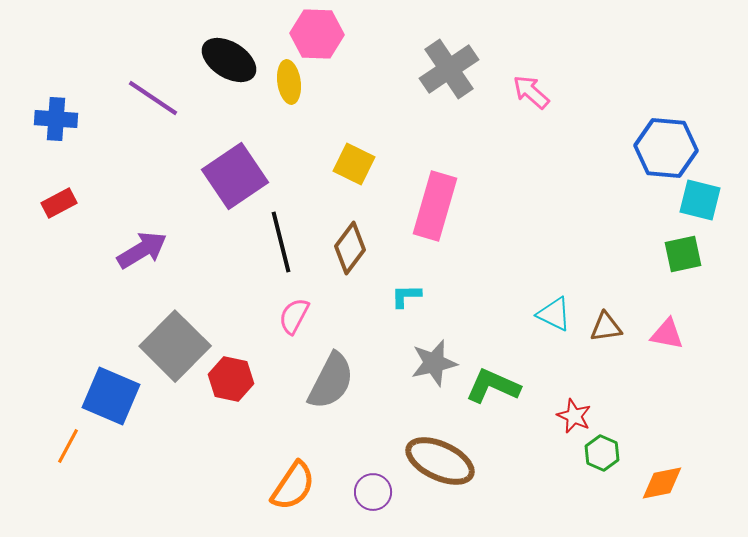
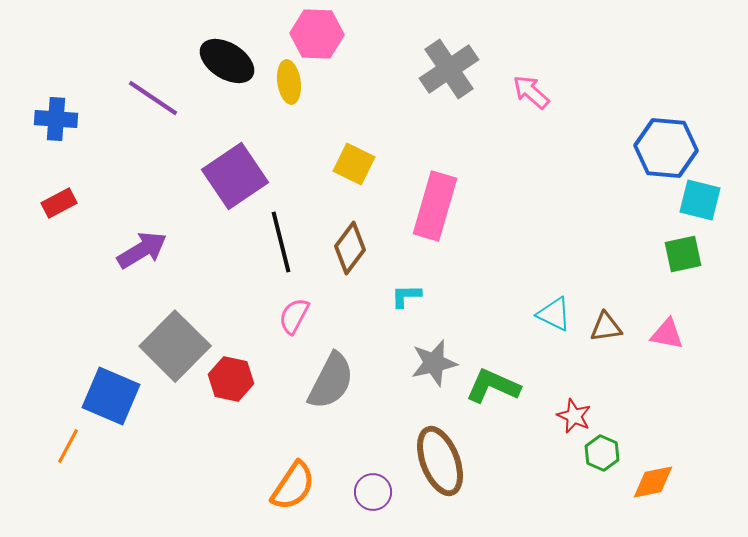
black ellipse: moved 2 px left, 1 px down
brown ellipse: rotated 44 degrees clockwise
orange diamond: moved 9 px left, 1 px up
